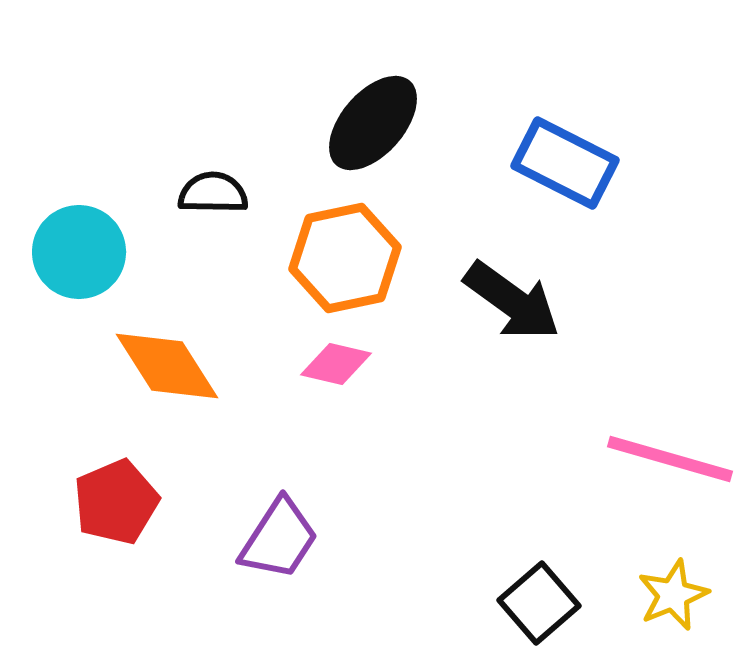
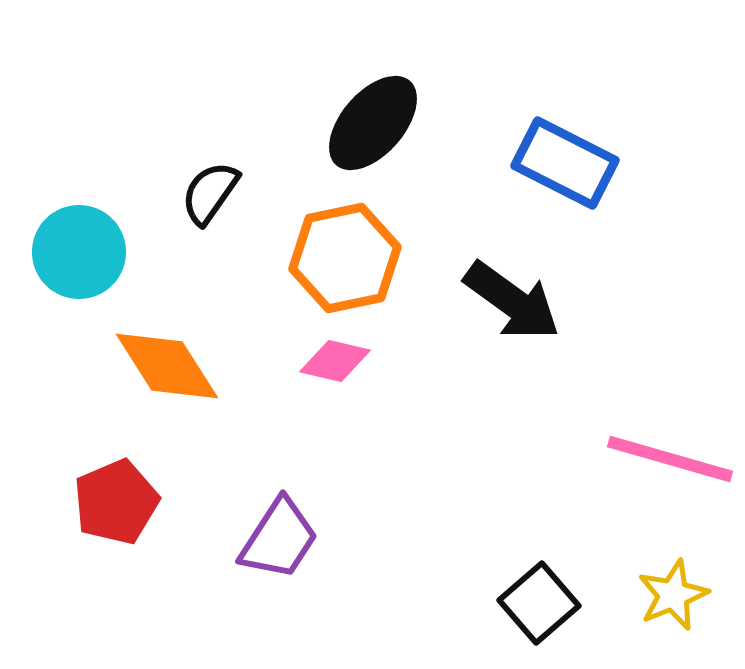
black semicircle: moved 3 px left; rotated 56 degrees counterclockwise
pink diamond: moved 1 px left, 3 px up
